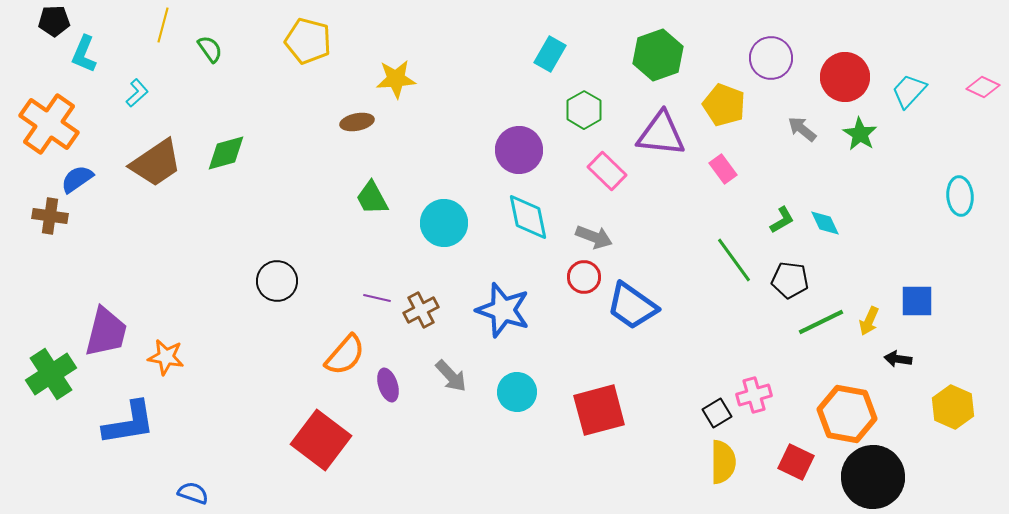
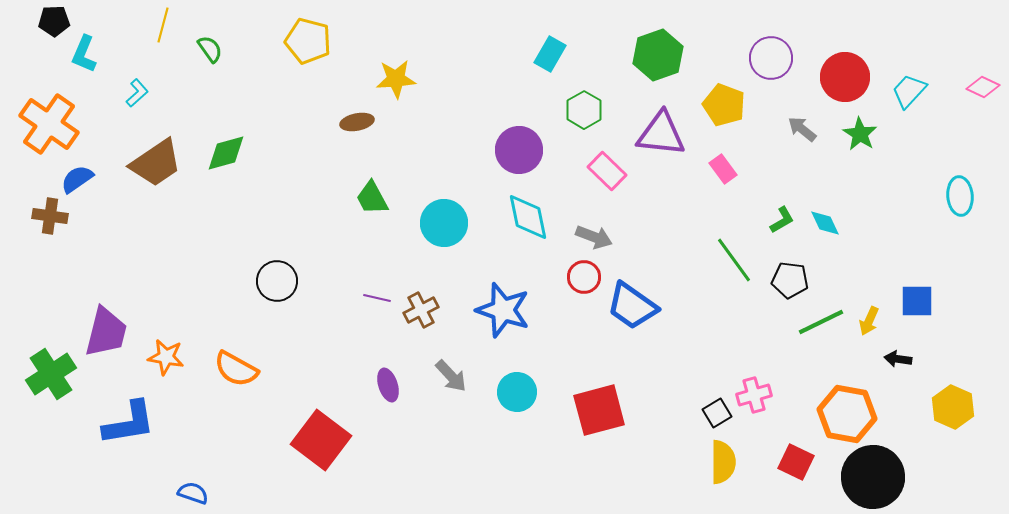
orange semicircle at (345, 355): moved 109 px left, 14 px down; rotated 78 degrees clockwise
